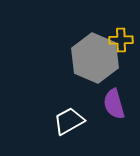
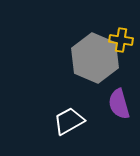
yellow cross: rotated 10 degrees clockwise
purple semicircle: moved 5 px right
